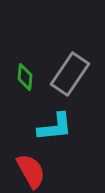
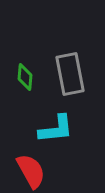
gray rectangle: rotated 45 degrees counterclockwise
cyan L-shape: moved 1 px right, 2 px down
